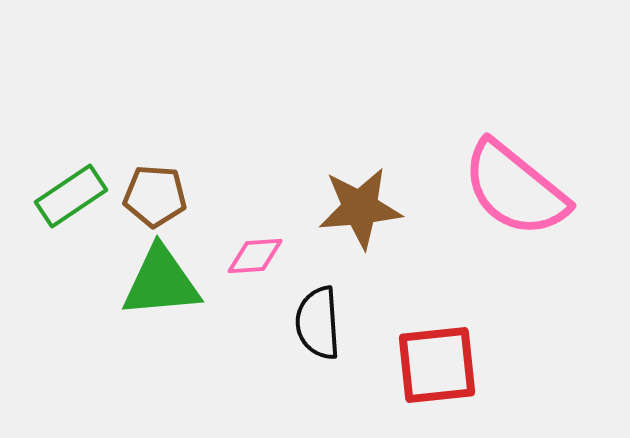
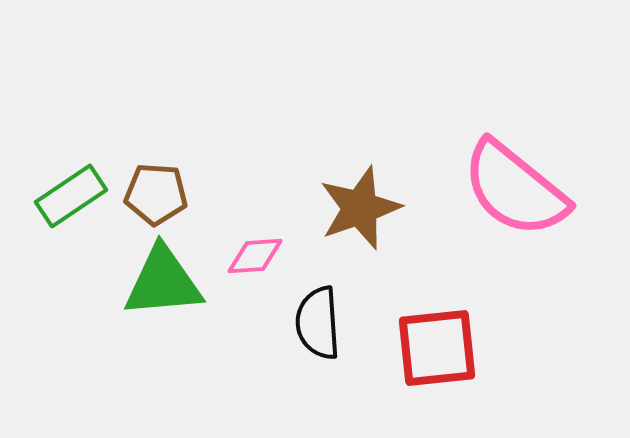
brown pentagon: moved 1 px right, 2 px up
brown star: rotated 14 degrees counterclockwise
green triangle: moved 2 px right
red square: moved 17 px up
